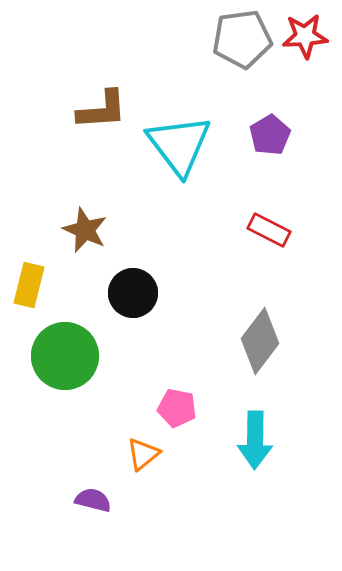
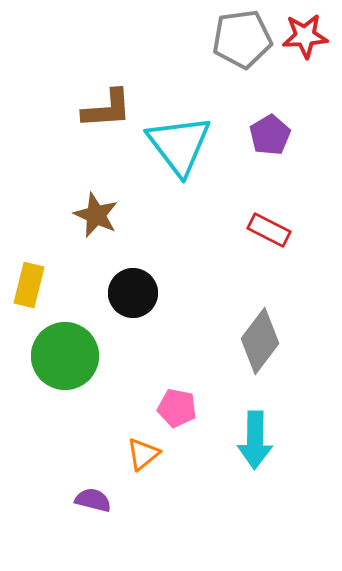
brown L-shape: moved 5 px right, 1 px up
brown star: moved 11 px right, 15 px up
